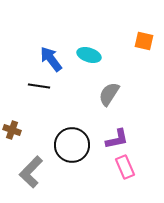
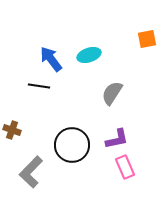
orange square: moved 3 px right, 2 px up; rotated 24 degrees counterclockwise
cyan ellipse: rotated 35 degrees counterclockwise
gray semicircle: moved 3 px right, 1 px up
